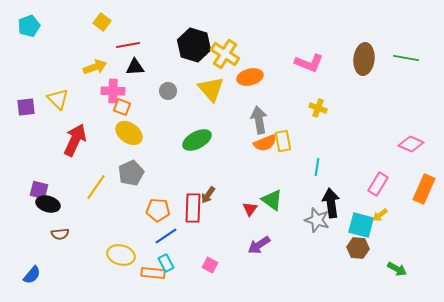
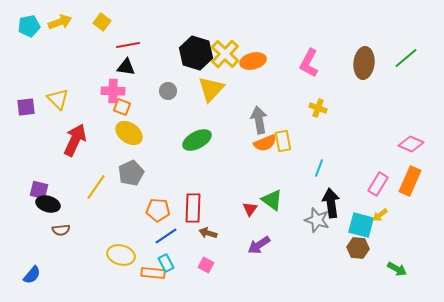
cyan pentagon at (29, 26): rotated 10 degrees clockwise
black hexagon at (194, 45): moved 2 px right, 8 px down
yellow cross at (225, 54): rotated 12 degrees clockwise
green line at (406, 58): rotated 50 degrees counterclockwise
brown ellipse at (364, 59): moved 4 px down
pink L-shape at (309, 63): rotated 96 degrees clockwise
yellow arrow at (95, 67): moved 35 px left, 45 px up
black triangle at (135, 67): moved 9 px left; rotated 12 degrees clockwise
orange ellipse at (250, 77): moved 3 px right, 16 px up
yellow triangle at (211, 89): rotated 24 degrees clockwise
cyan line at (317, 167): moved 2 px right, 1 px down; rotated 12 degrees clockwise
orange rectangle at (424, 189): moved 14 px left, 8 px up
brown arrow at (208, 195): moved 38 px down; rotated 72 degrees clockwise
brown semicircle at (60, 234): moved 1 px right, 4 px up
pink square at (210, 265): moved 4 px left
